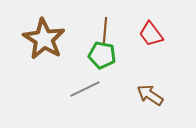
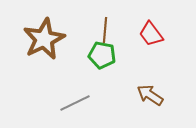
brown star: rotated 15 degrees clockwise
gray line: moved 10 px left, 14 px down
